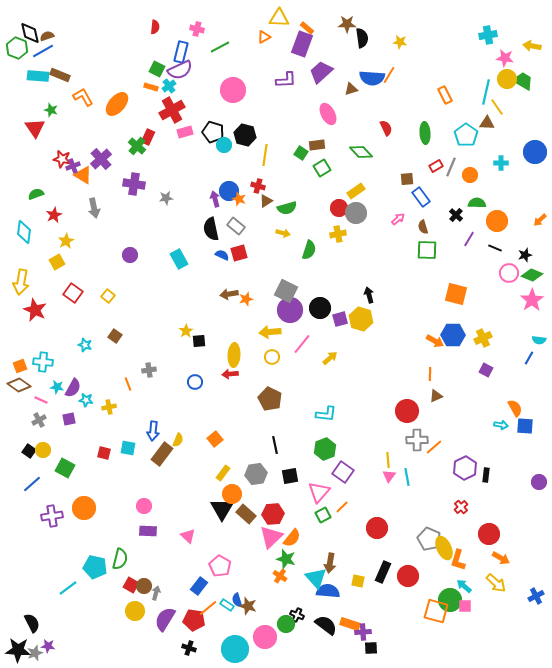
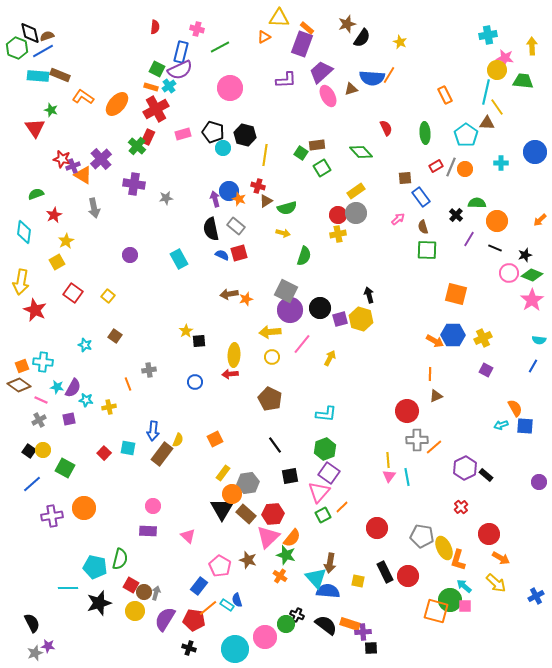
brown star at (347, 24): rotated 18 degrees counterclockwise
black semicircle at (362, 38): rotated 42 degrees clockwise
yellow star at (400, 42): rotated 16 degrees clockwise
yellow arrow at (532, 46): rotated 78 degrees clockwise
yellow circle at (507, 79): moved 10 px left, 9 px up
green trapezoid at (523, 81): rotated 25 degrees counterclockwise
pink circle at (233, 90): moved 3 px left, 2 px up
orange L-shape at (83, 97): rotated 25 degrees counterclockwise
red cross at (172, 110): moved 16 px left, 1 px up
pink ellipse at (328, 114): moved 18 px up
pink rectangle at (185, 132): moved 2 px left, 2 px down
cyan circle at (224, 145): moved 1 px left, 3 px down
orange circle at (470, 175): moved 5 px left, 6 px up
brown square at (407, 179): moved 2 px left, 1 px up
red circle at (339, 208): moved 1 px left, 7 px down
green semicircle at (309, 250): moved 5 px left, 6 px down
yellow arrow at (330, 358): rotated 21 degrees counterclockwise
blue line at (529, 358): moved 4 px right, 8 px down
orange square at (20, 366): moved 2 px right
cyan arrow at (501, 425): rotated 152 degrees clockwise
orange square at (215, 439): rotated 14 degrees clockwise
black line at (275, 445): rotated 24 degrees counterclockwise
red square at (104, 453): rotated 32 degrees clockwise
purple square at (343, 472): moved 14 px left, 1 px down
gray hexagon at (256, 474): moved 8 px left, 9 px down
black rectangle at (486, 475): rotated 56 degrees counterclockwise
pink circle at (144, 506): moved 9 px right
pink triangle at (271, 537): moved 3 px left
gray pentagon at (429, 539): moved 7 px left, 3 px up; rotated 15 degrees counterclockwise
green star at (286, 559): moved 4 px up
black rectangle at (383, 572): moved 2 px right; rotated 50 degrees counterclockwise
brown circle at (144, 586): moved 6 px down
cyan line at (68, 588): rotated 36 degrees clockwise
brown star at (248, 606): moved 46 px up
black star at (18, 650): moved 81 px right, 47 px up; rotated 20 degrees counterclockwise
